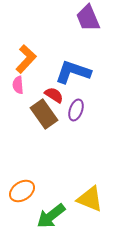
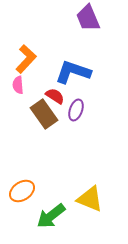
red semicircle: moved 1 px right, 1 px down
